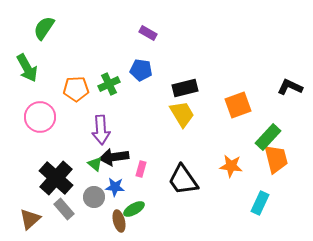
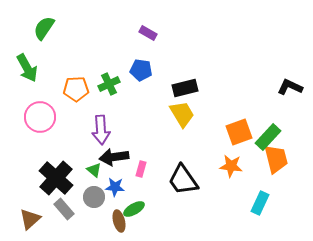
orange square: moved 1 px right, 27 px down
green triangle: moved 1 px left, 6 px down
